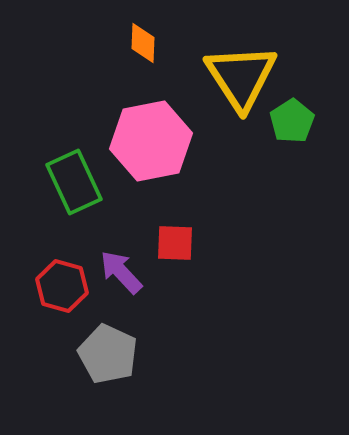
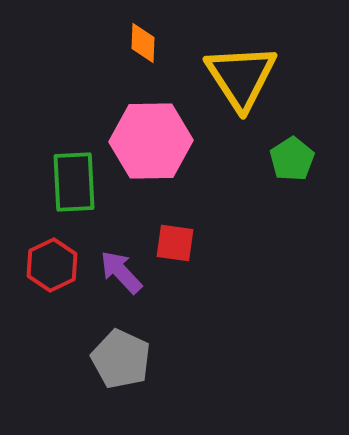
green pentagon: moved 38 px down
pink hexagon: rotated 10 degrees clockwise
green rectangle: rotated 22 degrees clockwise
red square: rotated 6 degrees clockwise
red hexagon: moved 10 px left, 21 px up; rotated 18 degrees clockwise
gray pentagon: moved 13 px right, 5 px down
